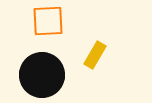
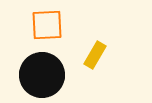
orange square: moved 1 px left, 4 px down
